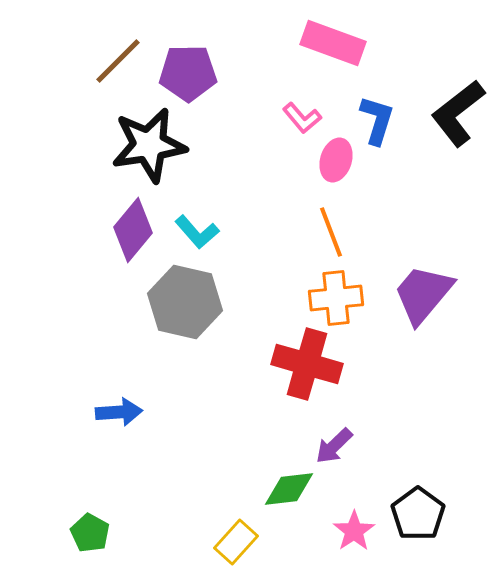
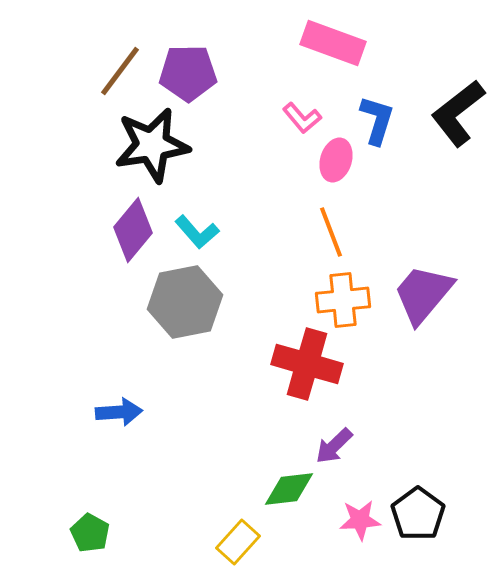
brown line: moved 2 px right, 10 px down; rotated 8 degrees counterclockwise
black star: moved 3 px right
orange cross: moved 7 px right, 2 px down
gray hexagon: rotated 24 degrees counterclockwise
pink star: moved 6 px right, 11 px up; rotated 30 degrees clockwise
yellow rectangle: moved 2 px right
